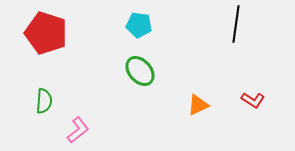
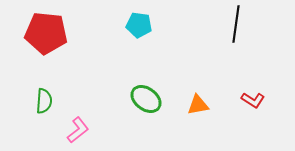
red pentagon: rotated 12 degrees counterclockwise
green ellipse: moved 6 px right, 28 px down; rotated 12 degrees counterclockwise
orange triangle: rotated 15 degrees clockwise
